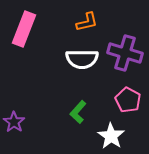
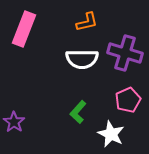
pink pentagon: rotated 20 degrees clockwise
white star: moved 2 px up; rotated 8 degrees counterclockwise
